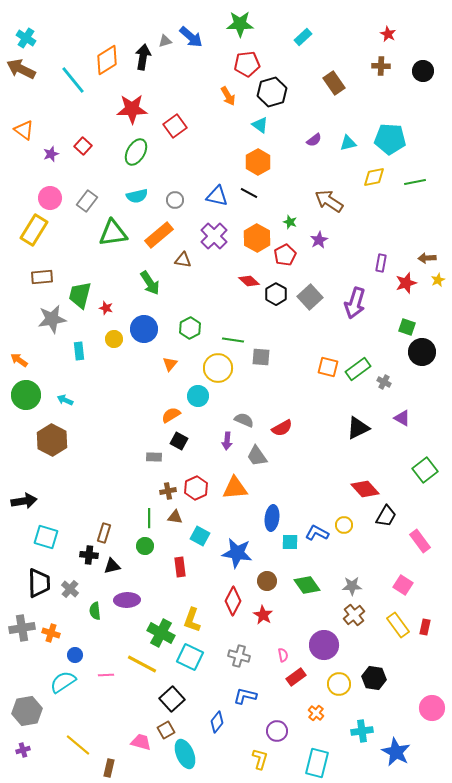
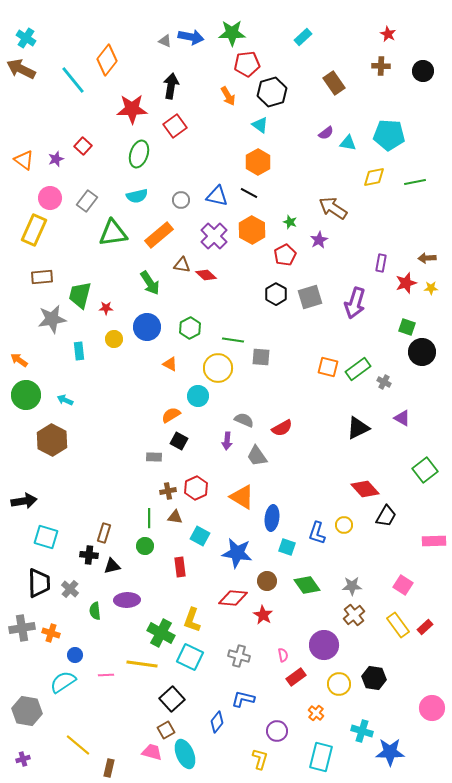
green star at (240, 24): moved 8 px left, 9 px down
blue arrow at (191, 37): rotated 30 degrees counterclockwise
gray triangle at (165, 41): rotated 40 degrees clockwise
black arrow at (143, 57): moved 28 px right, 29 px down
orange diamond at (107, 60): rotated 20 degrees counterclockwise
orange triangle at (24, 130): moved 30 px down
cyan pentagon at (390, 139): moved 1 px left, 4 px up
purple semicircle at (314, 140): moved 12 px right, 7 px up
cyan triangle at (348, 143): rotated 24 degrees clockwise
green ellipse at (136, 152): moved 3 px right, 2 px down; rotated 12 degrees counterclockwise
purple star at (51, 154): moved 5 px right, 5 px down
gray circle at (175, 200): moved 6 px right
brown arrow at (329, 201): moved 4 px right, 7 px down
yellow rectangle at (34, 230): rotated 8 degrees counterclockwise
orange hexagon at (257, 238): moved 5 px left, 8 px up
brown triangle at (183, 260): moved 1 px left, 5 px down
yellow star at (438, 280): moved 7 px left, 8 px down; rotated 24 degrees clockwise
red diamond at (249, 281): moved 43 px left, 6 px up
gray square at (310, 297): rotated 25 degrees clockwise
red star at (106, 308): rotated 16 degrees counterclockwise
blue circle at (144, 329): moved 3 px right, 2 px up
orange triangle at (170, 364): rotated 42 degrees counterclockwise
orange triangle at (235, 488): moved 7 px right, 9 px down; rotated 36 degrees clockwise
blue L-shape at (317, 533): rotated 100 degrees counterclockwise
pink rectangle at (420, 541): moved 14 px right; rotated 55 degrees counterclockwise
cyan square at (290, 542): moved 3 px left, 5 px down; rotated 18 degrees clockwise
red diamond at (233, 601): moved 3 px up; rotated 68 degrees clockwise
red rectangle at (425, 627): rotated 35 degrees clockwise
yellow line at (142, 664): rotated 20 degrees counterclockwise
blue L-shape at (245, 696): moved 2 px left, 3 px down
gray hexagon at (27, 711): rotated 20 degrees clockwise
cyan cross at (362, 731): rotated 25 degrees clockwise
pink trapezoid at (141, 742): moved 11 px right, 10 px down
purple cross at (23, 750): moved 9 px down
blue star at (396, 752): moved 6 px left; rotated 28 degrees counterclockwise
cyan rectangle at (317, 763): moved 4 px right, 6 px up
